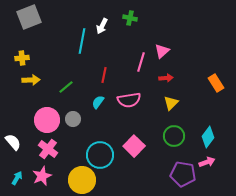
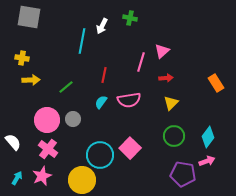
gray square: rotated 30 degrees clockwise
yellow cross: rotated 16 degrees clockwise
cyan semicircle: moved 3 px right
pink square: moved 4 px left, 2 px down
pink arrow: moved 1 px up
